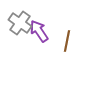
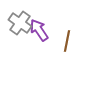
purple arrow: moved 1 px up
